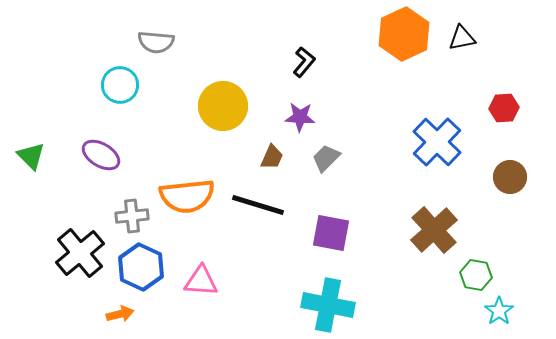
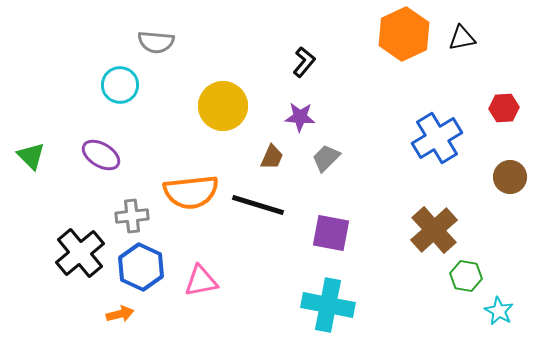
blue cross: moved 4 px up; rotated 15 degrees clockwise
orange semicircle: moved 4 px right, 4 px up
green hexagon: moved 10 px left, 1 px down
pink triangle: rotated 15 degrees counterclockwise
cyan star: rotated 8 degrees counterclockwise
